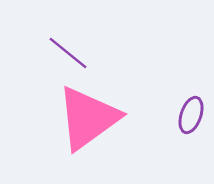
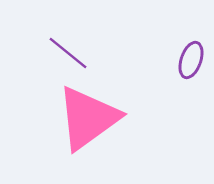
purple ellipse: moved 55 px up
